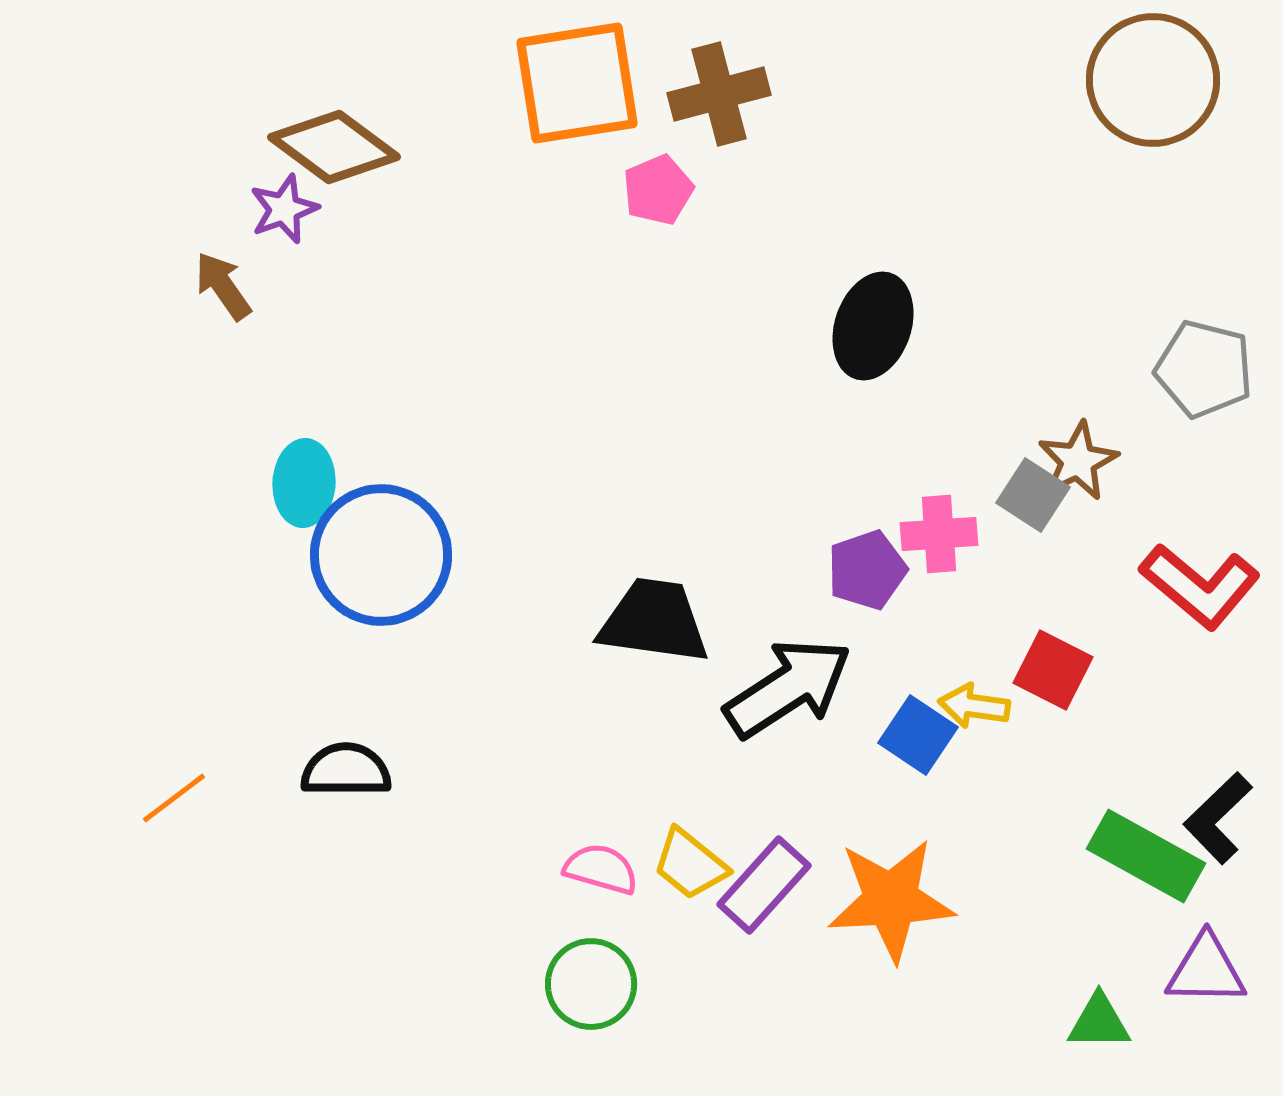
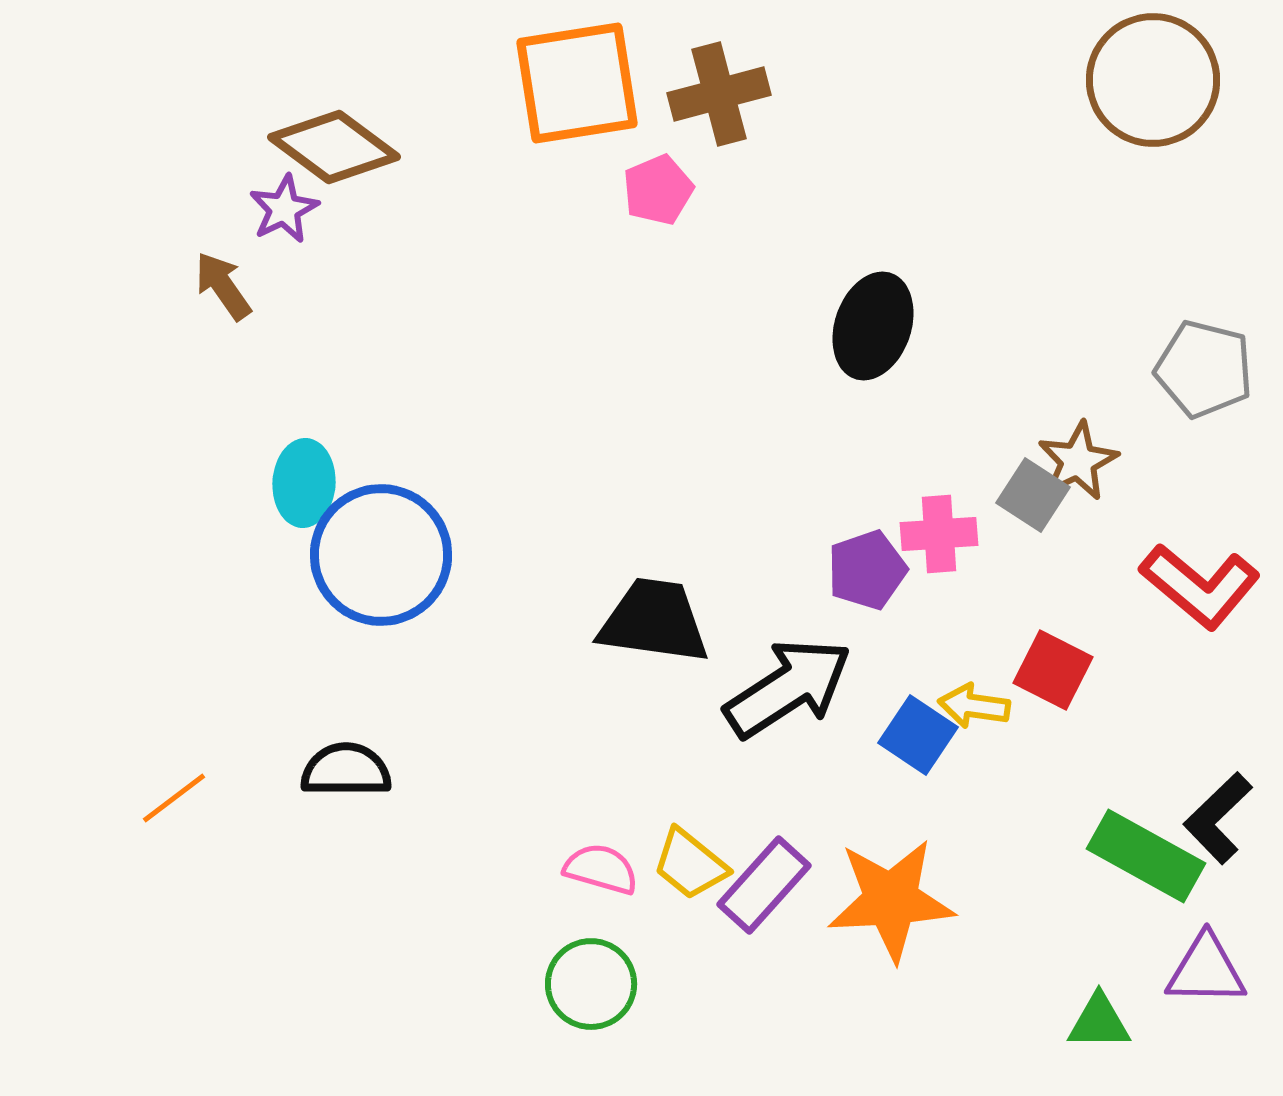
purple star: rotated 6 degrees counterclockwise
